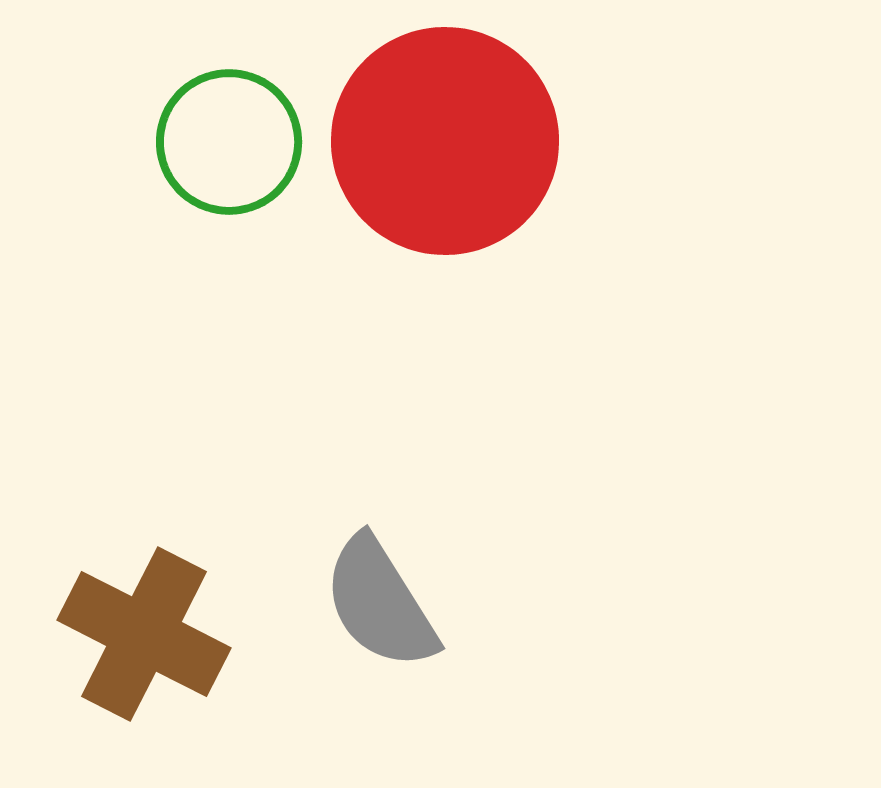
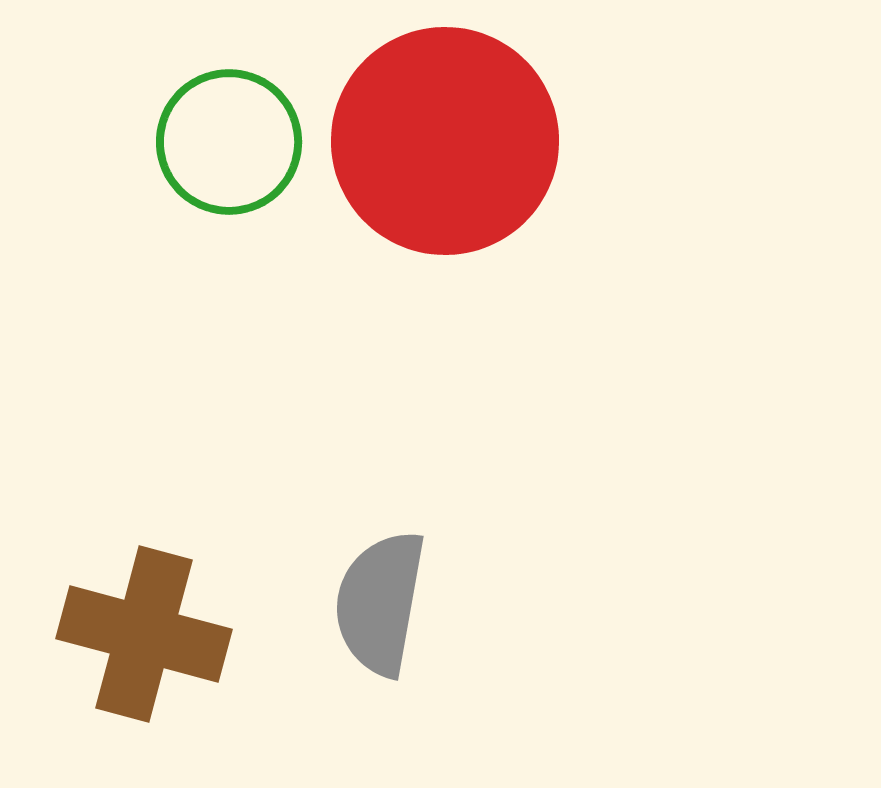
gray semicircle: rotated 42 degrees clockwise
brown cross: rotated 12 degrees counterclockwise
